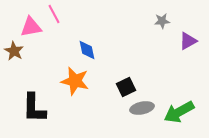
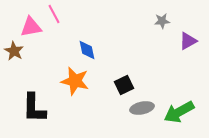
black square: moved 2 px left, 2 px up
